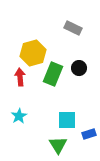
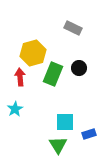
cyan star: moved 4 px left, 7 px up
cyan square: moved 2 px left, 2 px down
